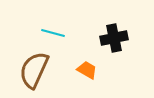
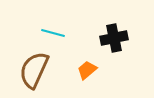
orange trapezoid: rotated 70 degrees counterclockwise
